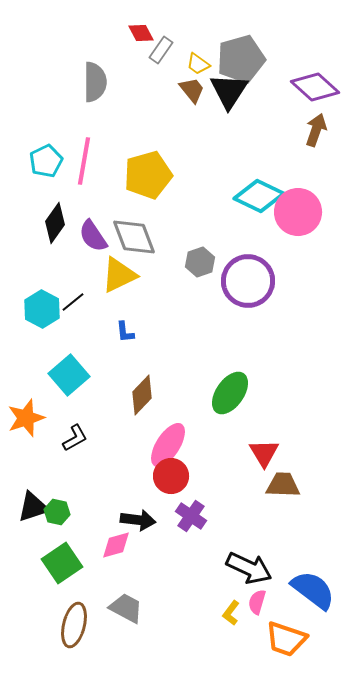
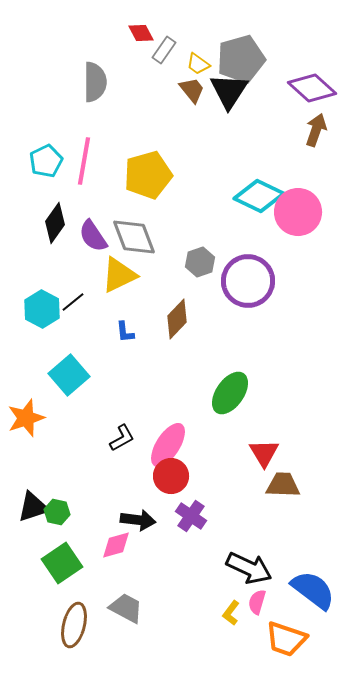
gray rectangle at (161, 50): moved 3 px right
purple diamond at (315, 87): moved 3 px left, 1 px down
brown diamond at (142, 395): moved 35 px right, 76 px up
black L-shape at (75, 438): moved 47 px right
